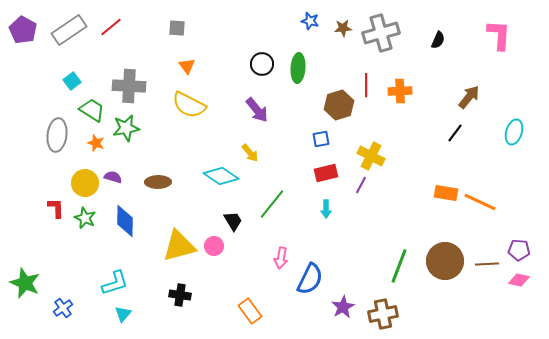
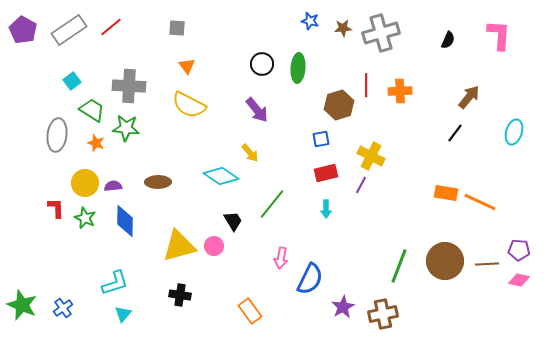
black semicircle at (438, 40): moved 10 px right
green star at (126, 128): rotated 16 degrees clockwise
purple semicircle at (113, 177): moved 9 px down; rotated 24 degrees counterclockwise
green star at (25, 283): moved 3 px left, 22 px down
